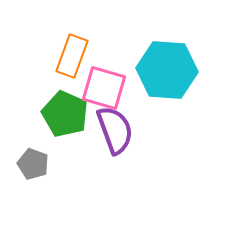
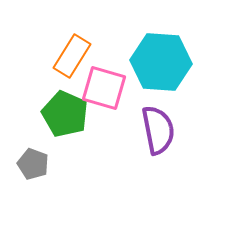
orange rectangle: rotated 12 degrees clockwise
cyan hexagon: moved 6 px left, 8 px up
purple semicircle: moved 43 px right; rotated 9 degrees clockwise
